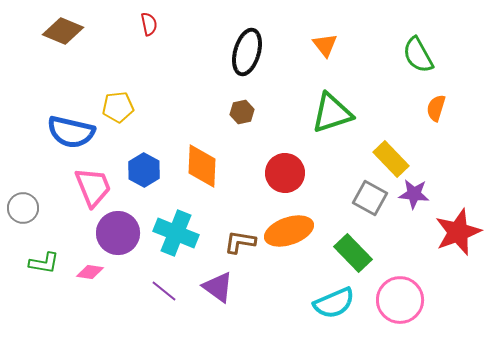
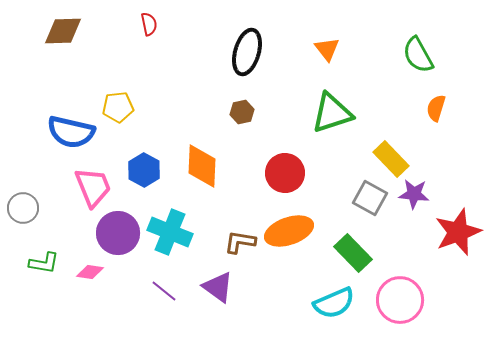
brown diamond: rotated 24 degrees counterclockwise
orange triangle: moved 2 px right, 4 px down
cyan cross: moved 6 px left, 1 px up
